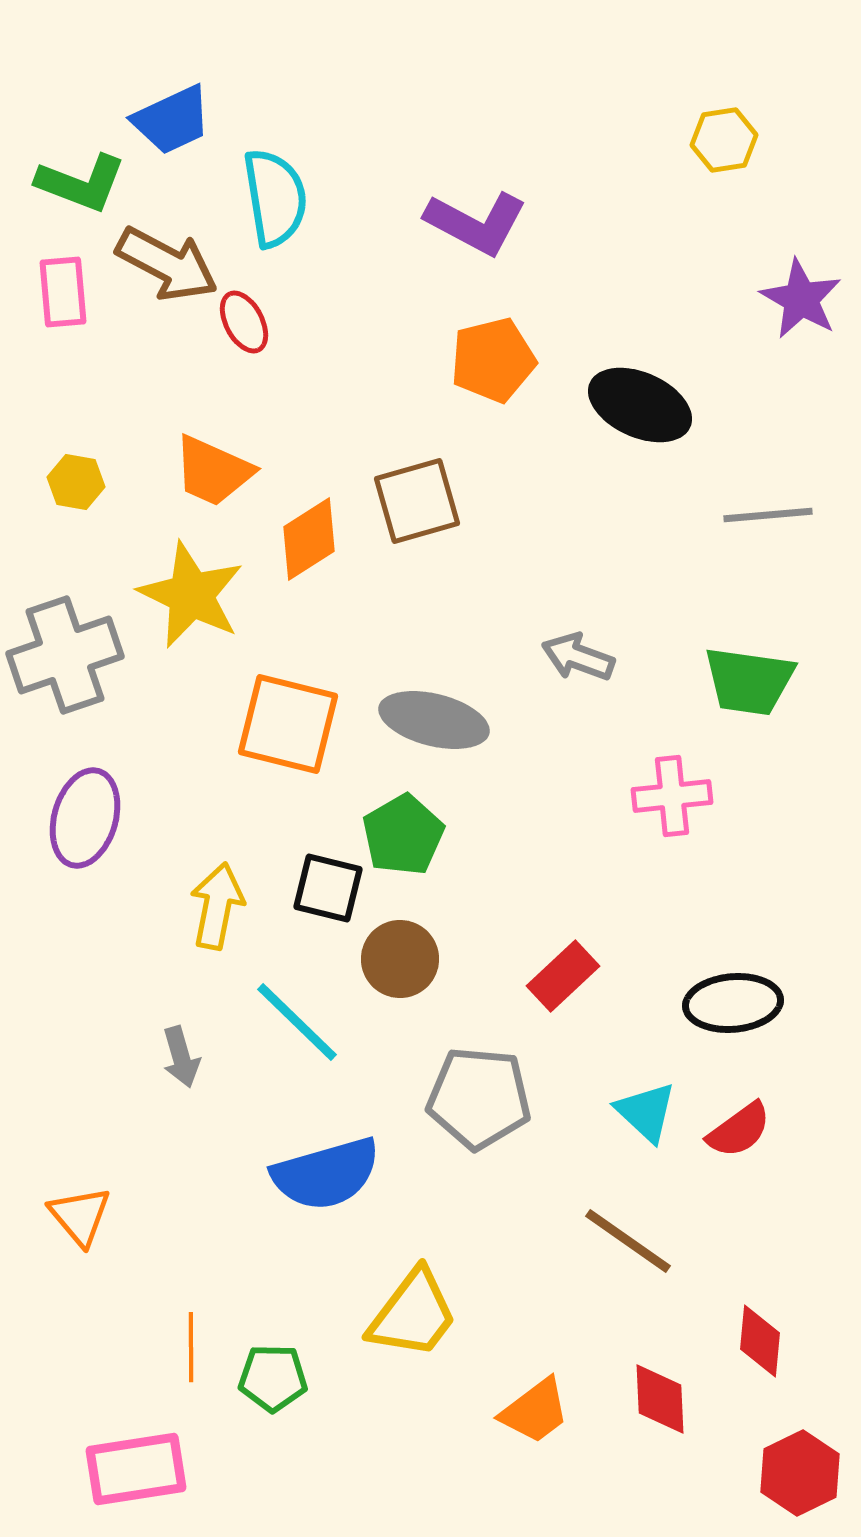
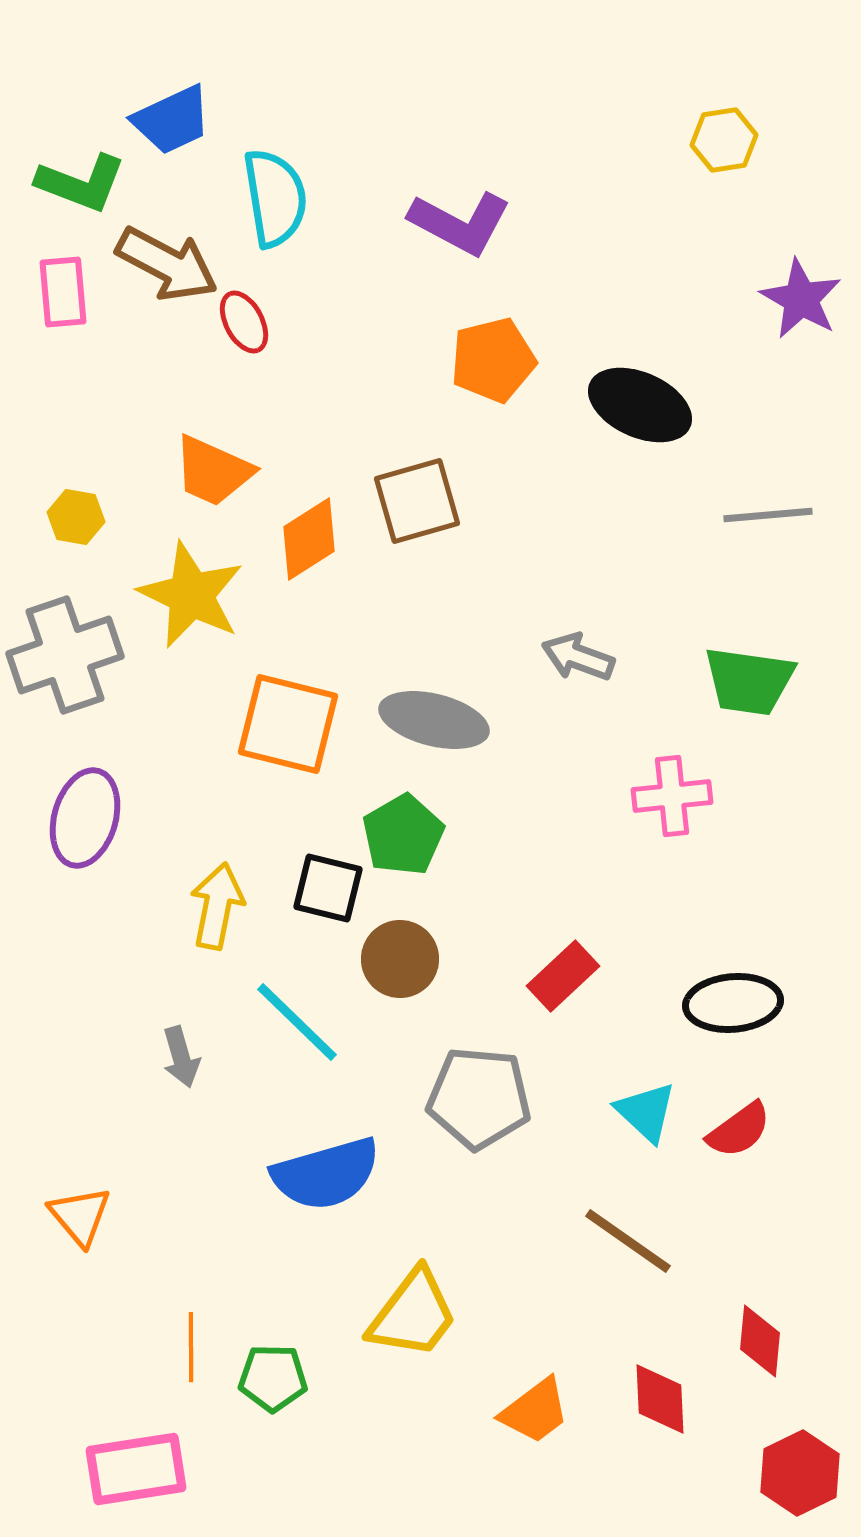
purple L-shape at (476, 223): moved 16 px left
yellow hexagon at (76, 482): moved 35 px down
